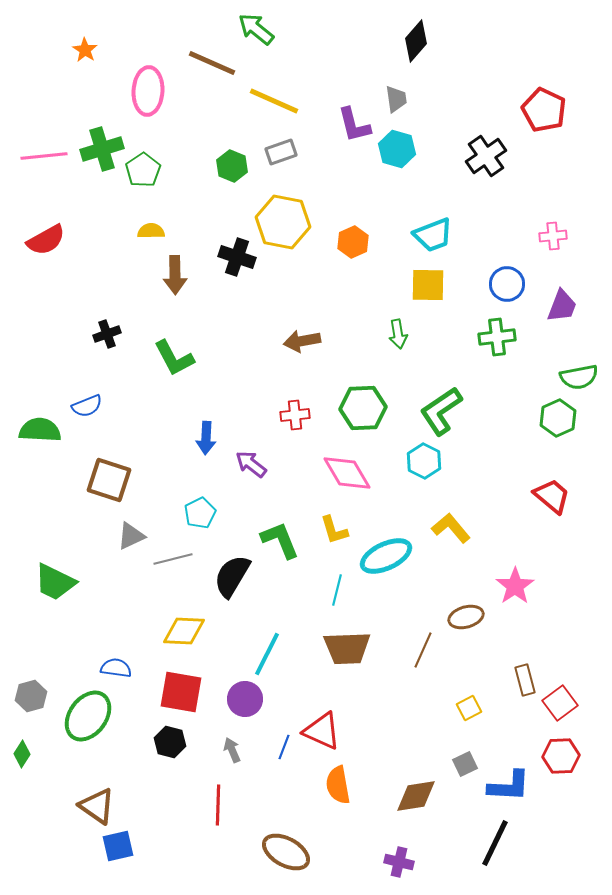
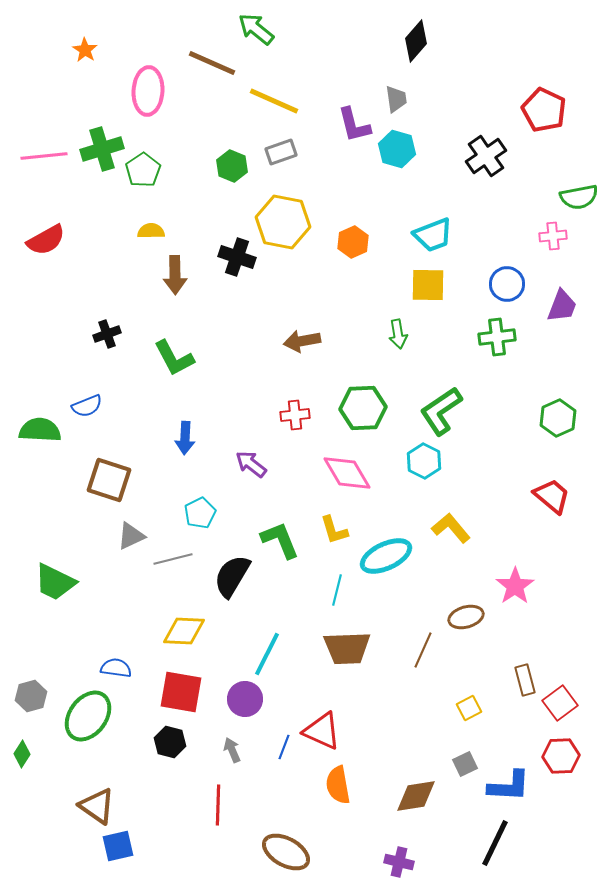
green semicircle at (579, 377): moved 180 px up
blue arrow at (206, 438): moved 21 px left
